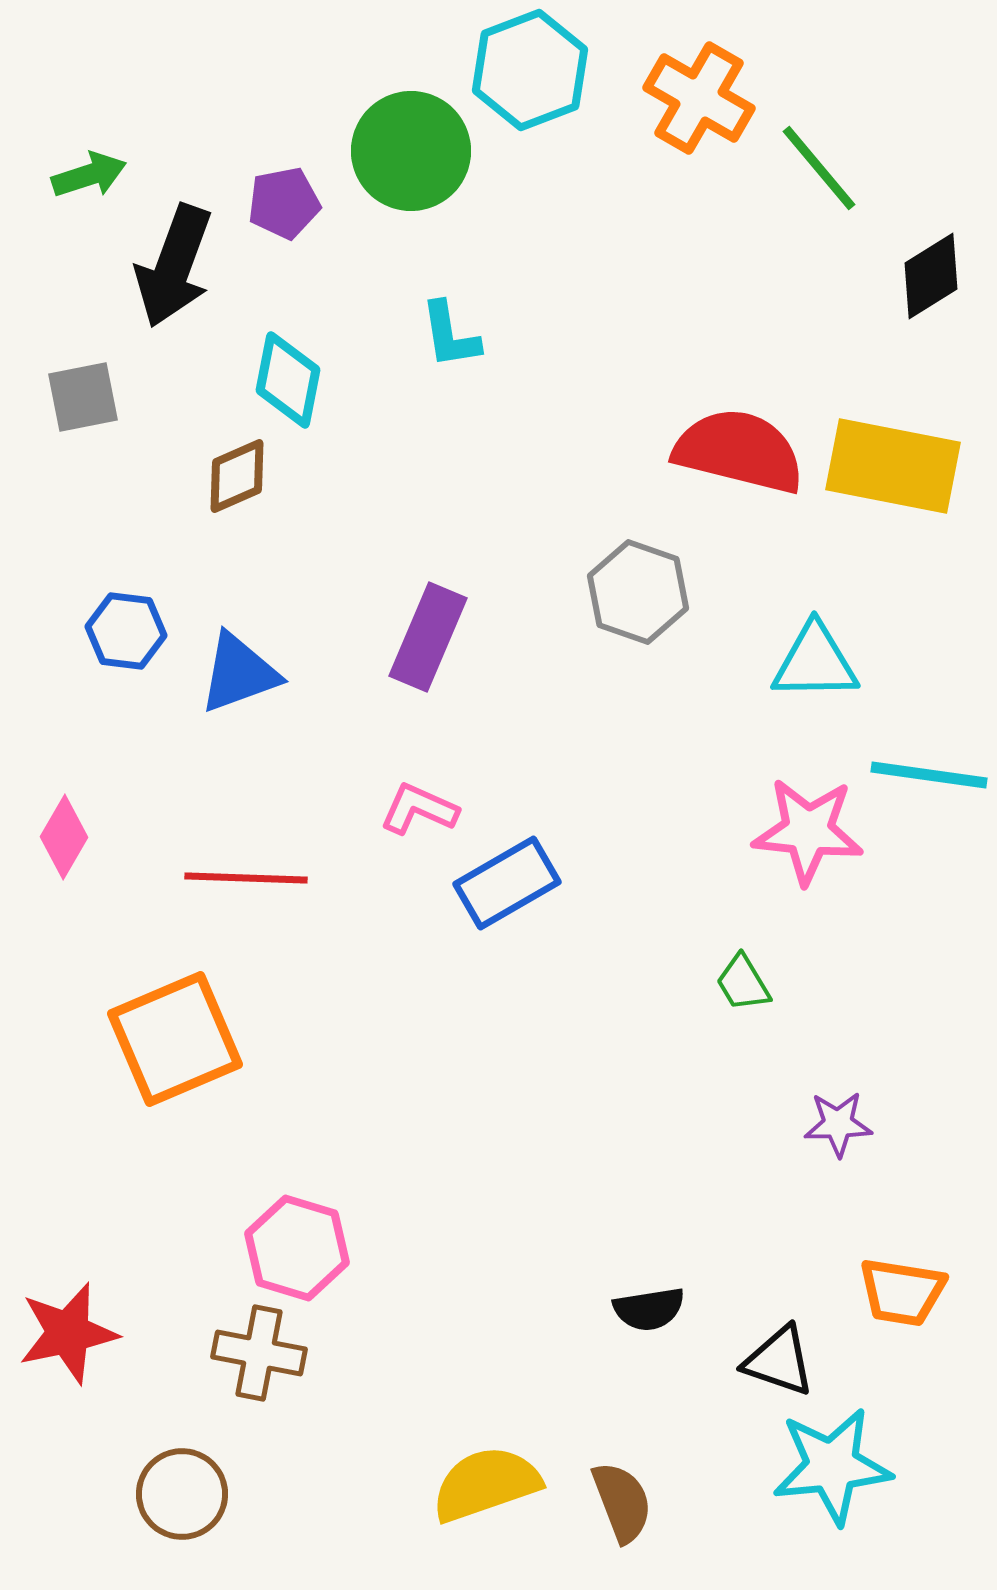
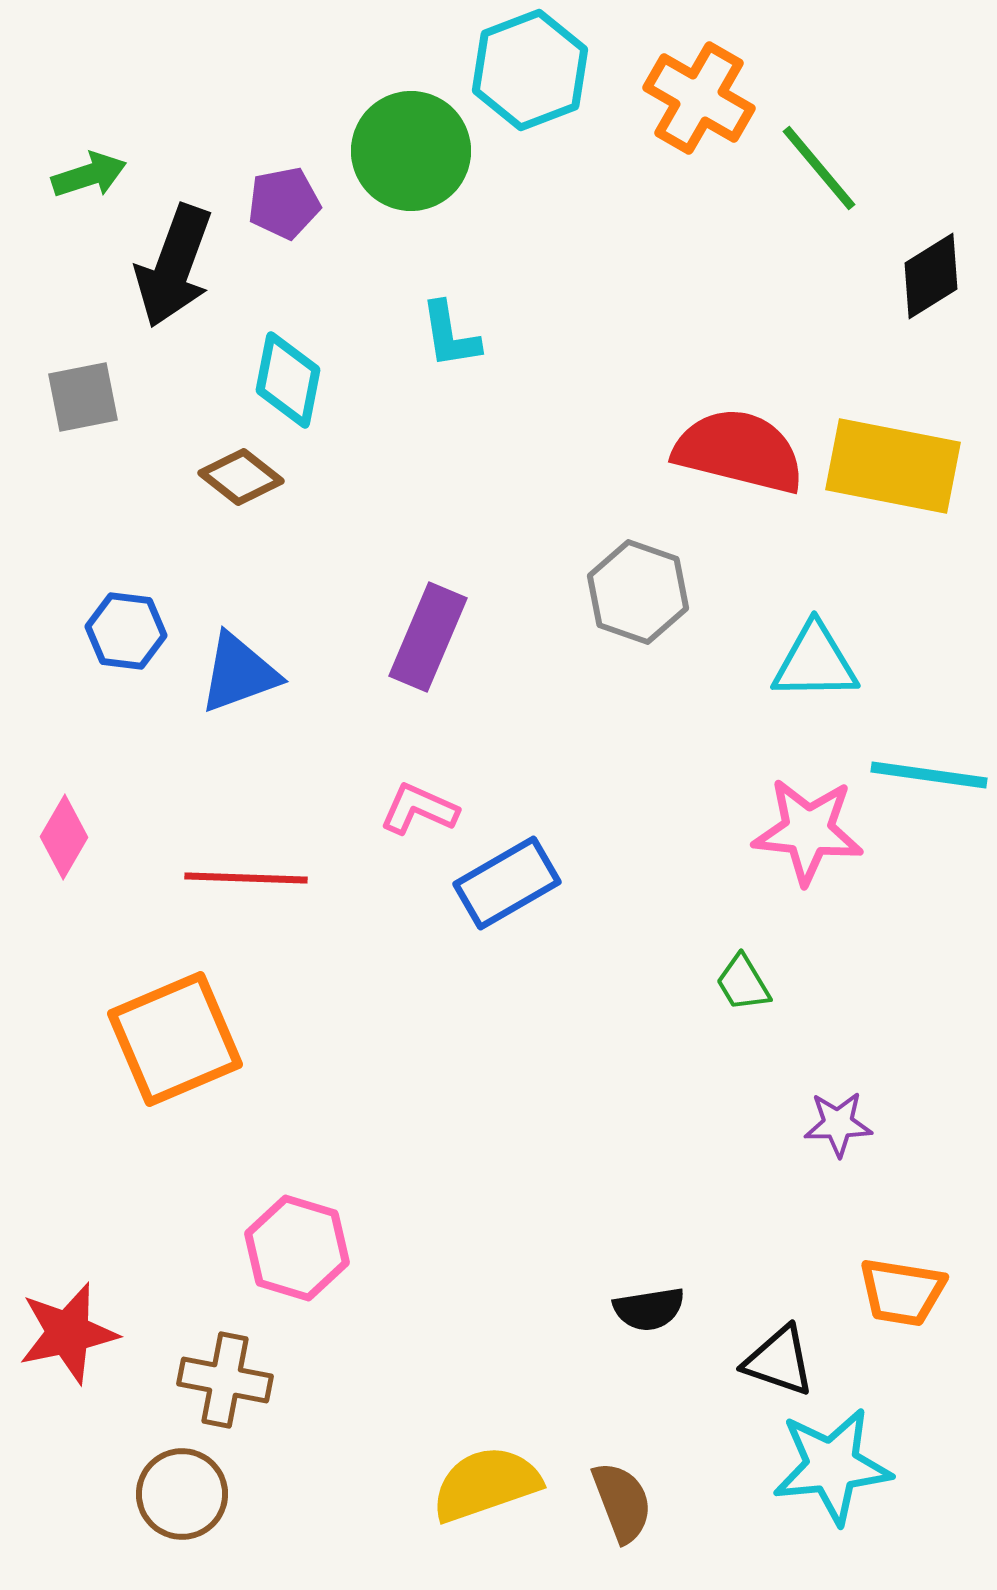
brown diamond: moved 4 px right, 1 px down; rotated 62 degrees clockwise
brown cross: moved 34 px left, 27 px down
